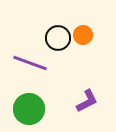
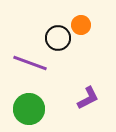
orange circle: moved 2 px left, 10 px up
purple L-shape: moved 1 px right, 3 px up
